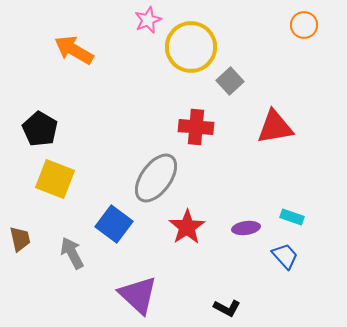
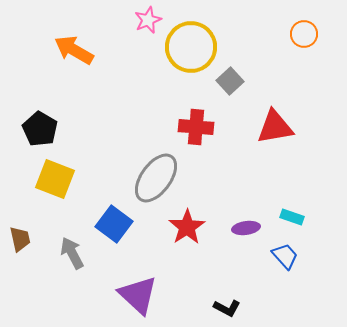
orange circle: moved 9 px down
